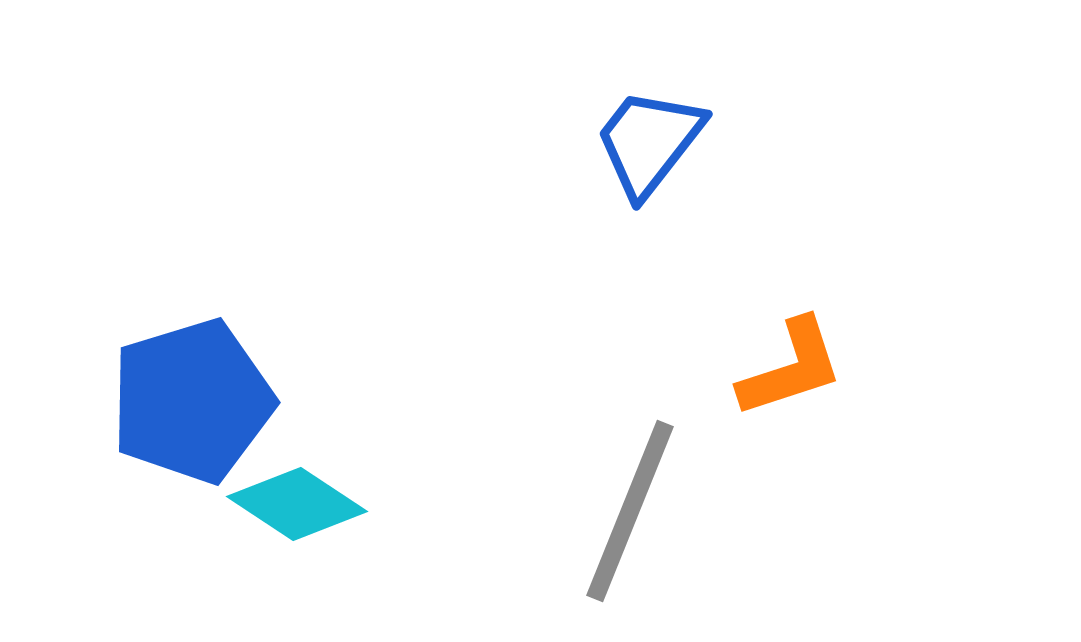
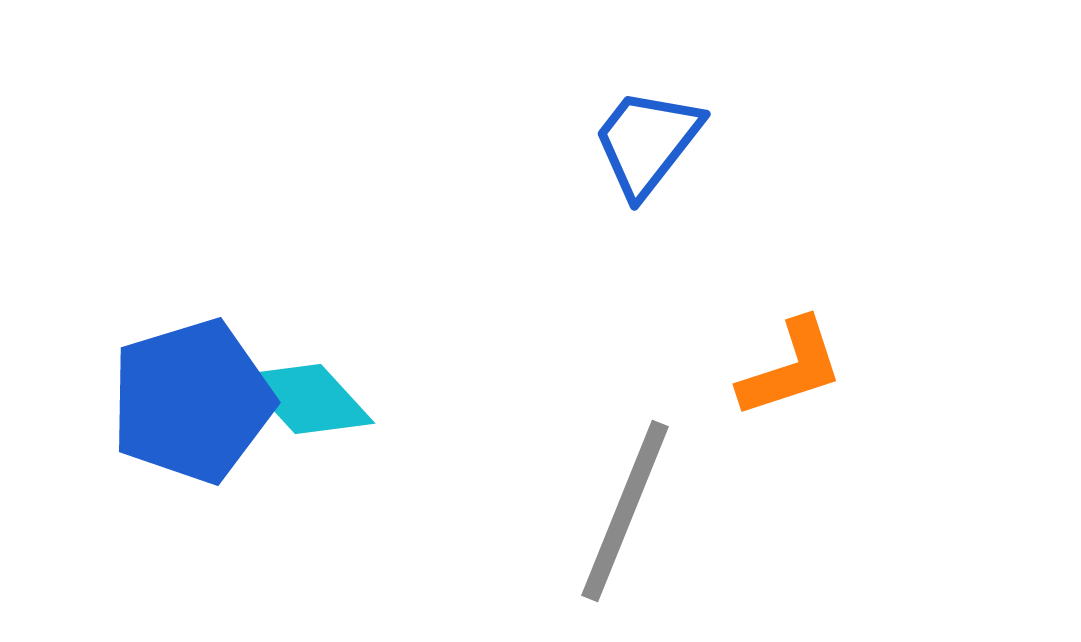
blue trapezoid: moved 2 px left
cyan diamond: moved 11 px right, 105 px up; rotated 14 degrees clockwise
gray line: moved 5 px left
